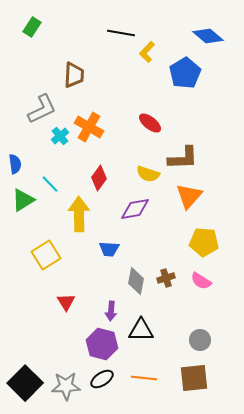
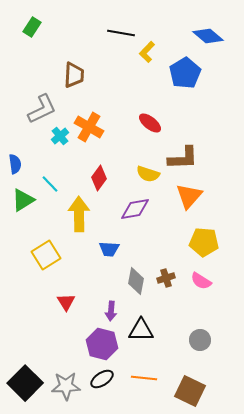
brown square: moved 4 px left, 13 px down; rotated 32 degrees clockwise
